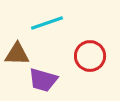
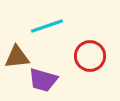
cyan line: moved 3 px down
brown triangle: moved 3 px down; rotated 8 degrees counterclockwise
